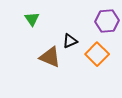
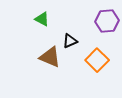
green triangle: moved 10 px right; rotated 28 degrees counterclockwise
orange square: moved 6 px down
